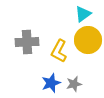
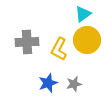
yellow circle: moved 1 px left
yellow L-shape: moved 2 px up
blue star: moved 3 px left
